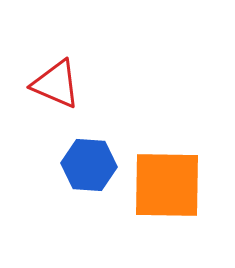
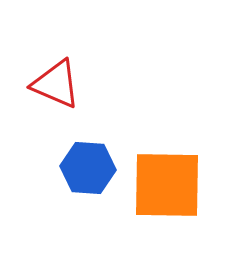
blue hexagon: moved 1 px left, 3 px down
